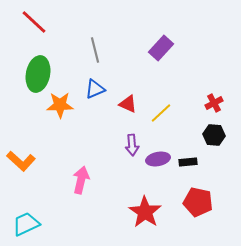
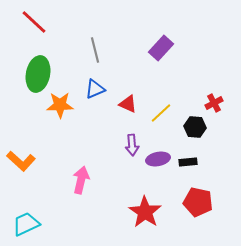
black hexagon: moved 19 px left, 8 px up
